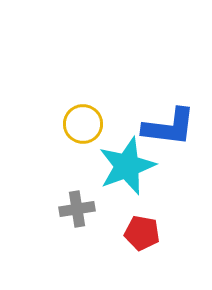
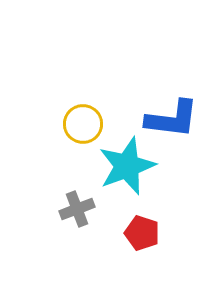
blue L-shape: moved 3 px right, 8 px up
gray cross: rotated 12 degrees counterclockwise
red pentagon: rotated 8 degrees clockwise
